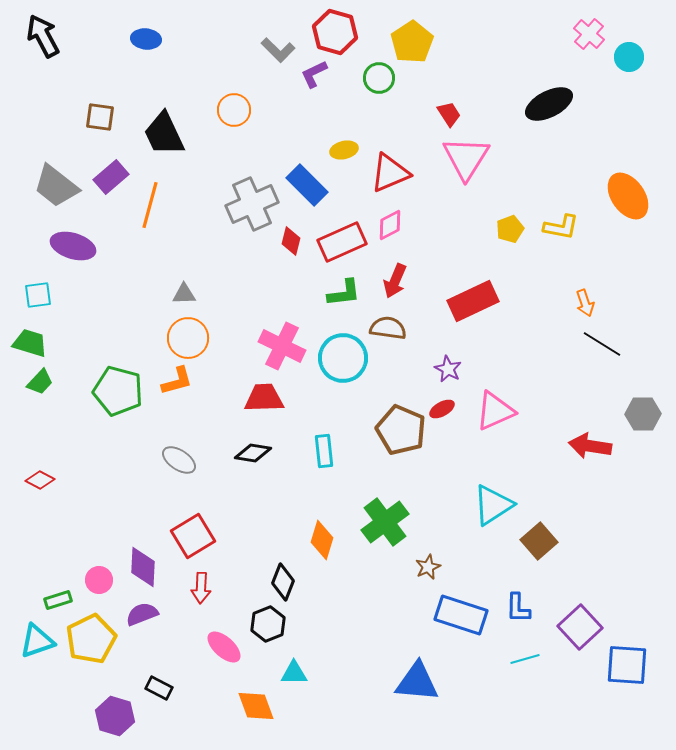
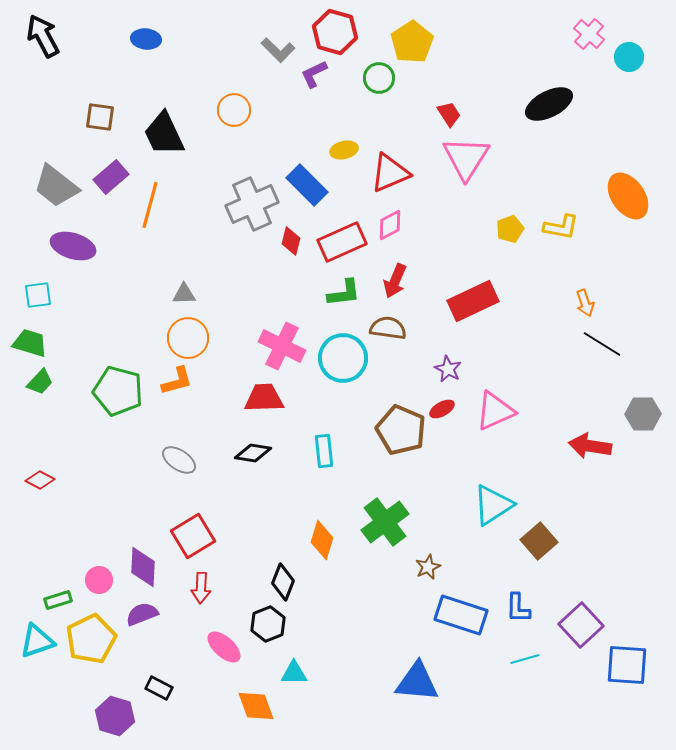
purple square at (580, 627): moved 1 px right, 2 px up
